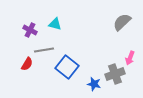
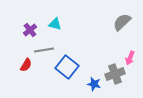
purple cross: rotated 24 degrees clockwise
red semicircle: moved 1 px left, 1 px down
